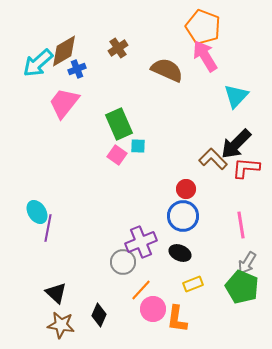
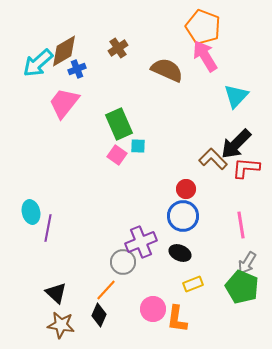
cyan ellipse: moved 6 px left; rotated 20 degrees clockwise
orange line: moved 35 px left
